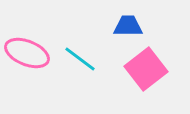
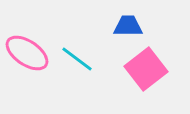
pink ellipse: rotated 12 degrees clockwise
cyan line: moved 3 px left
